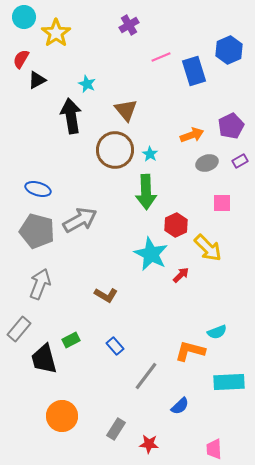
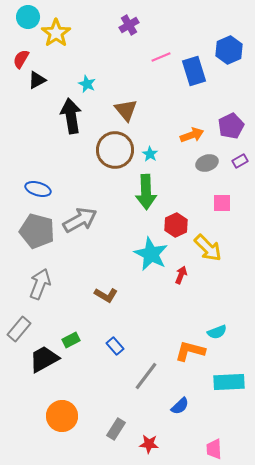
cyan circle at (24, 17): moved 4 px right
red arrow at (181, 275): rotated 24 degrees counterclockwise
black trapezoid at (44, 359): rotated 76 degrees clockwise
